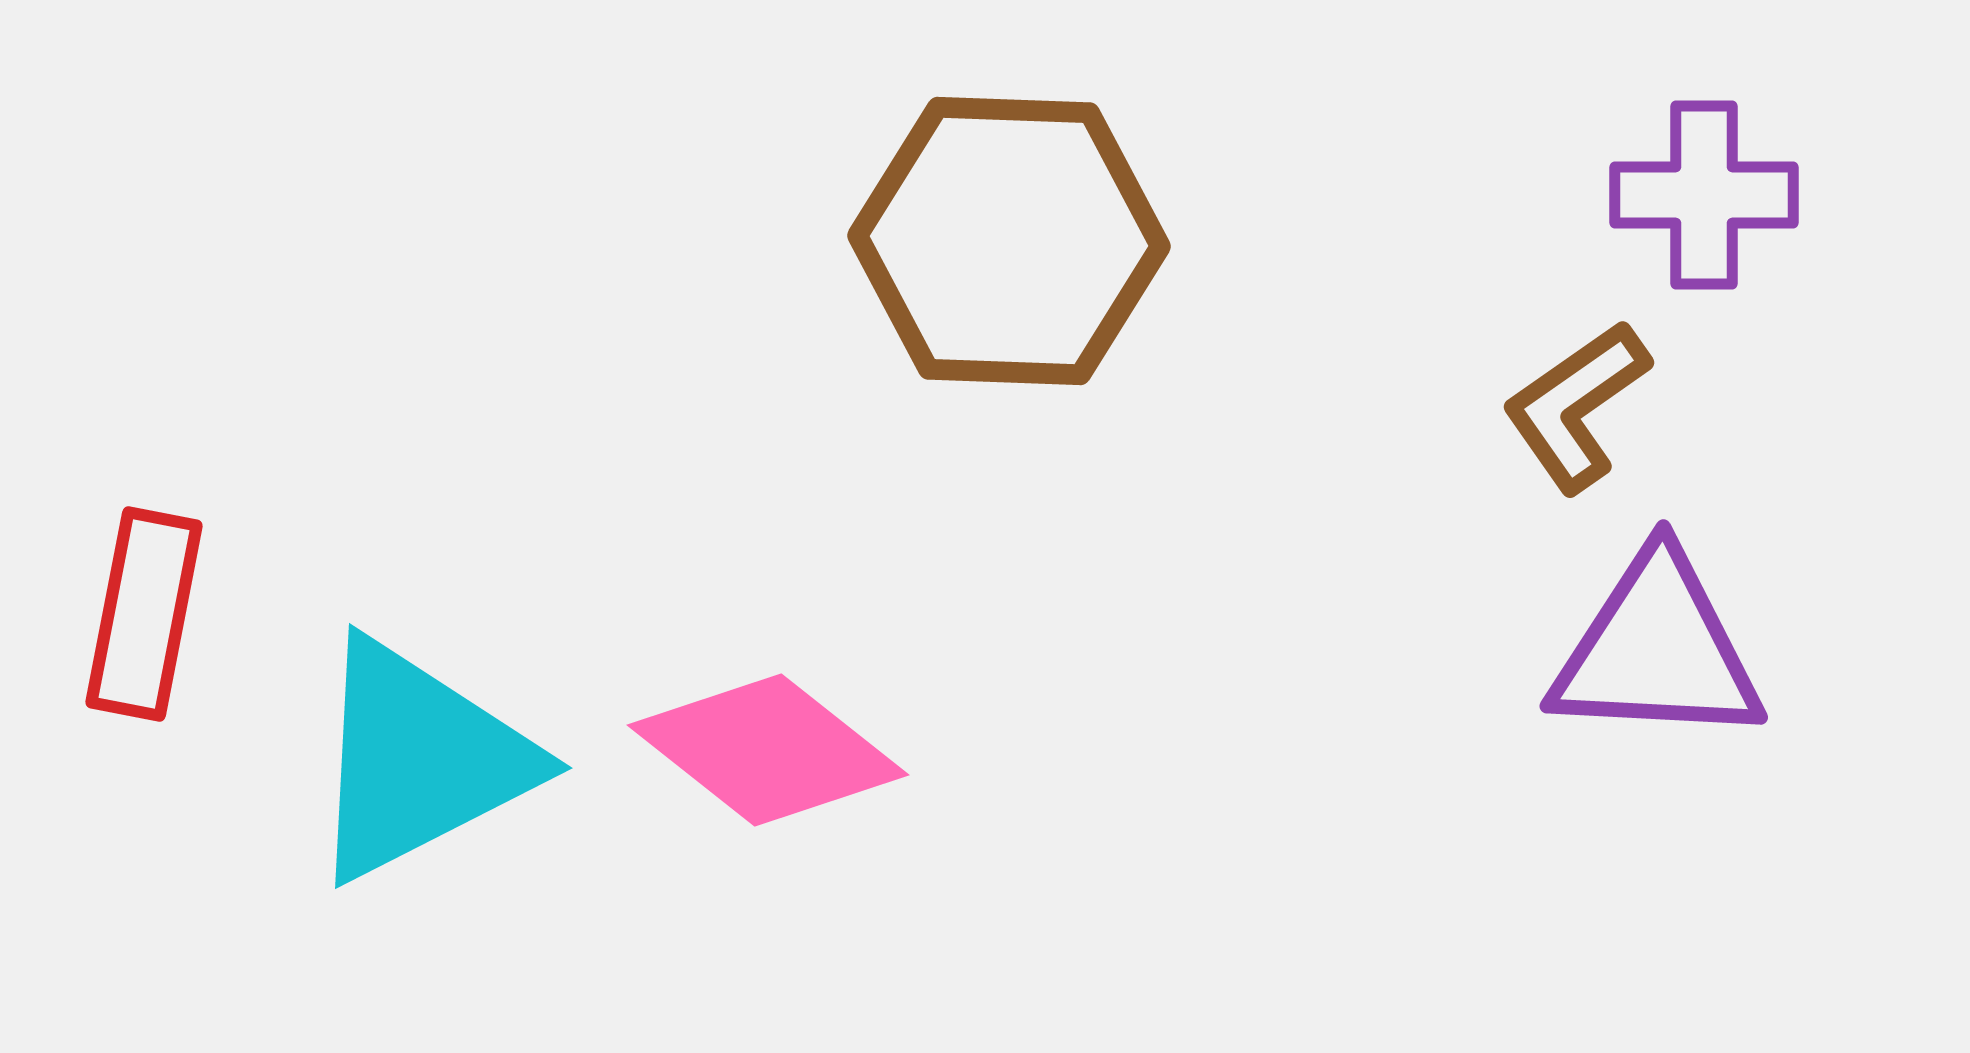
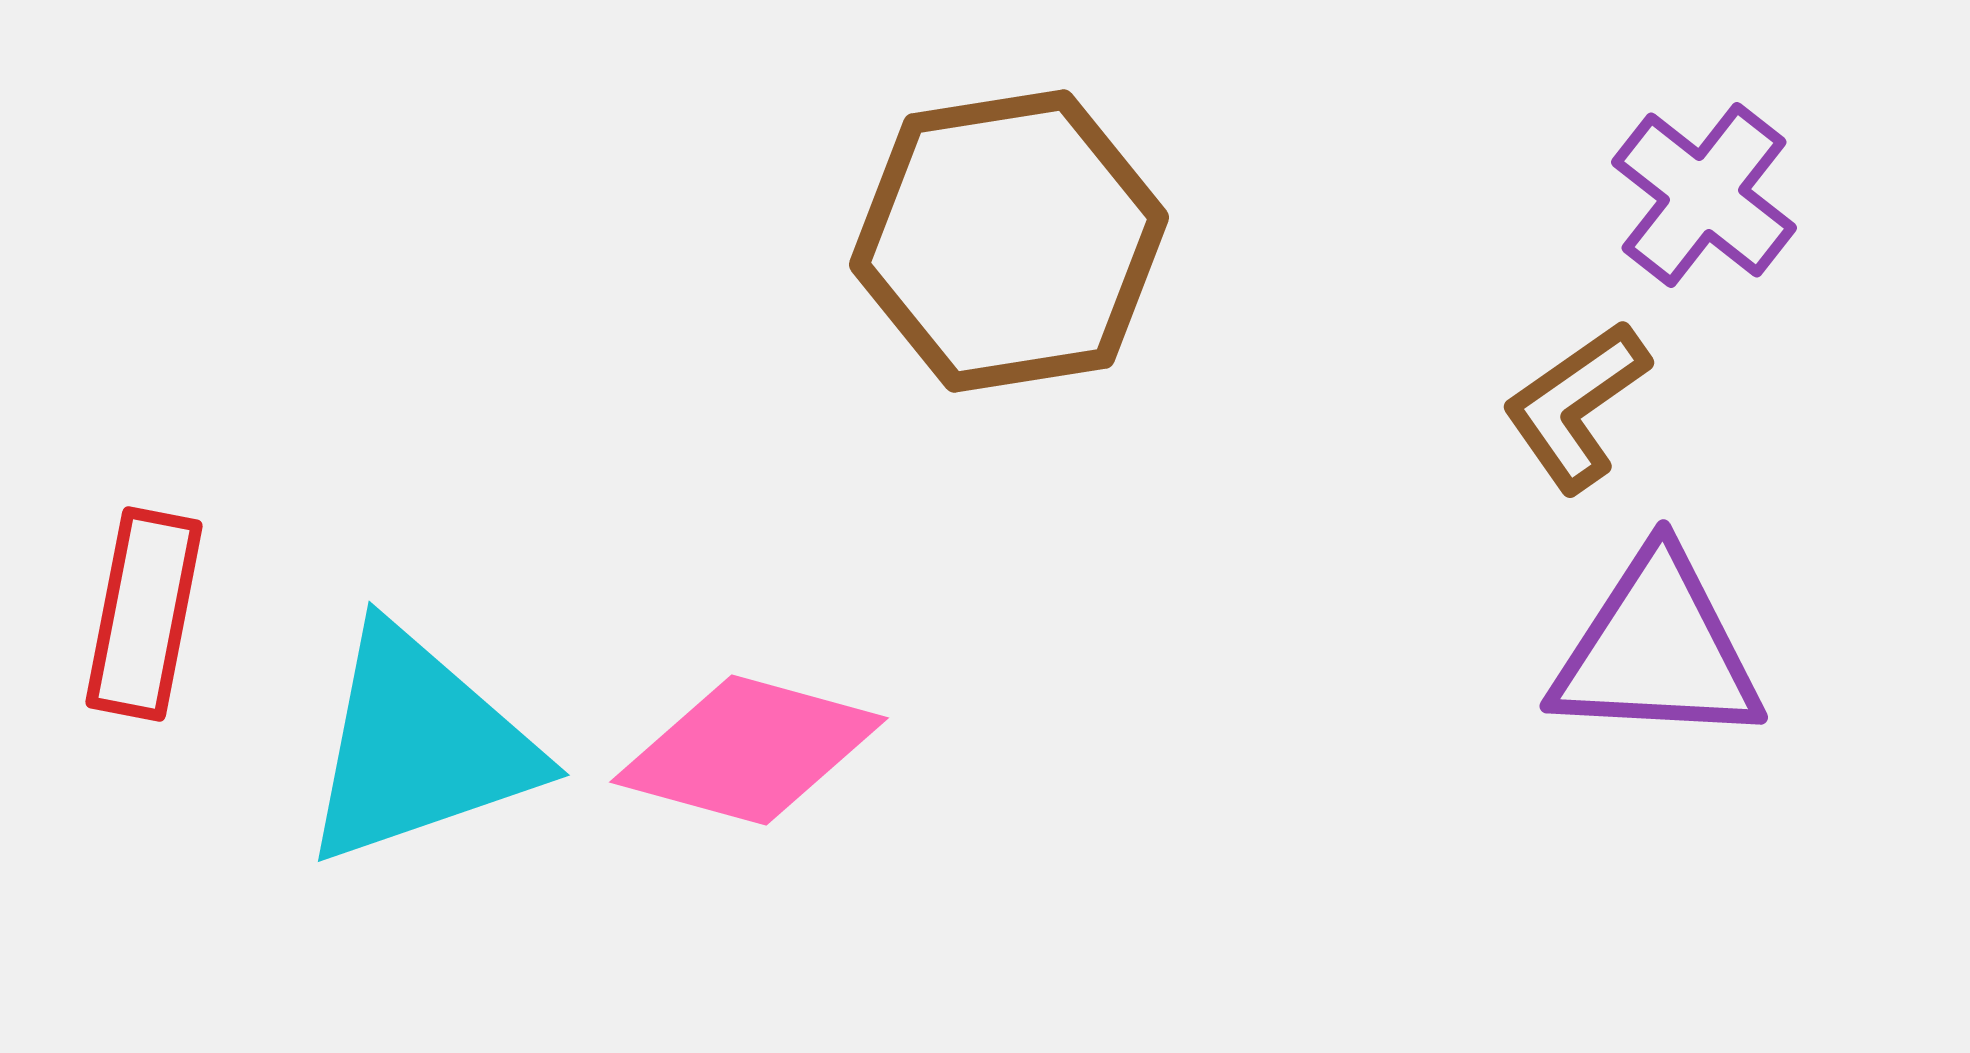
purple cross: rotated 38 degrees clockwise
brown hexagon: rotated 11 degrees counterclockwise
pink diamond: moved 19 px left; rotated 23 degrees counterclockwise
cyan triangle: moved 14 px up; rotated 8 degrees clockwise
